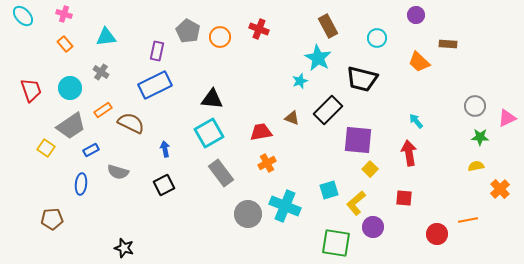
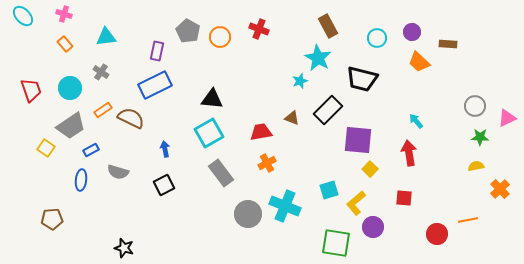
purple circle at (416, 15): moved 4 px left, 17 px down
brown semicircle at (131, 123): moved 5 px up
blue ellipse at (81, 184): moved 4 px up
